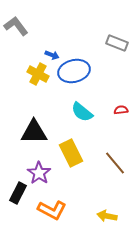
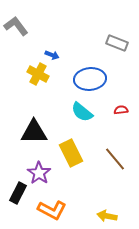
blue ellipse: moved 16 px right, 8 px down; rotated 8 degrees clockwise
brown line: moved 4 px up
